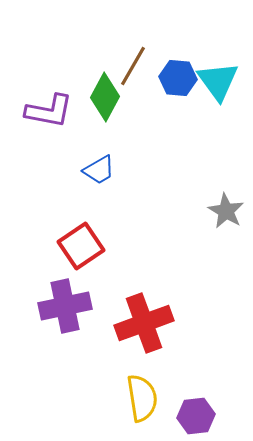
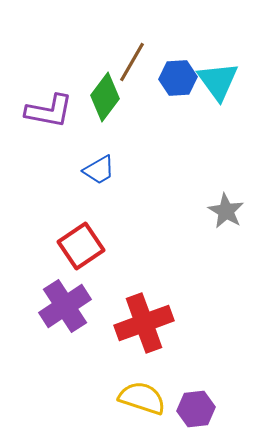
brown line: moved 1 px left, 4 px up
blue hexagon: rotated 9 degrees counterclockwise
green diamond: rotated 9 degrees clockwise
purple cross: rotated 21 degrees counterclockwise
yellow semicircle: rotated 63 degrees counterclockwise
purple hexagon: moved 7 px up
